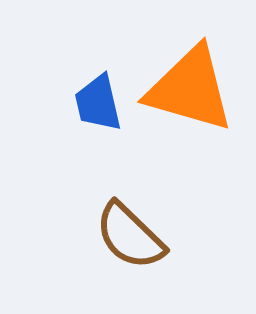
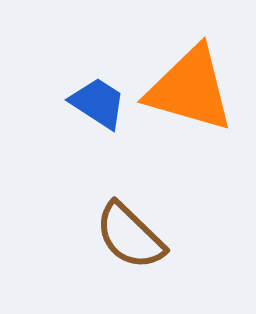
blue trapezoid: rotated 136 degrees clockwise
